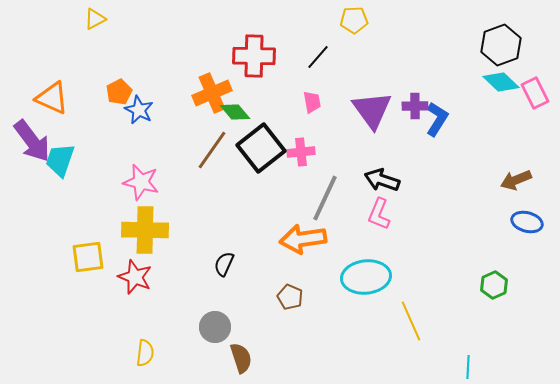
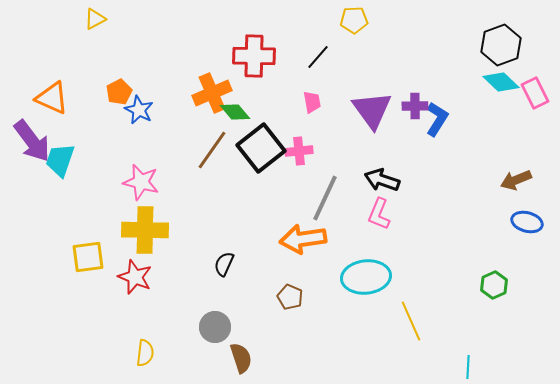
pink cross: moved 2 px left, 1 px up
